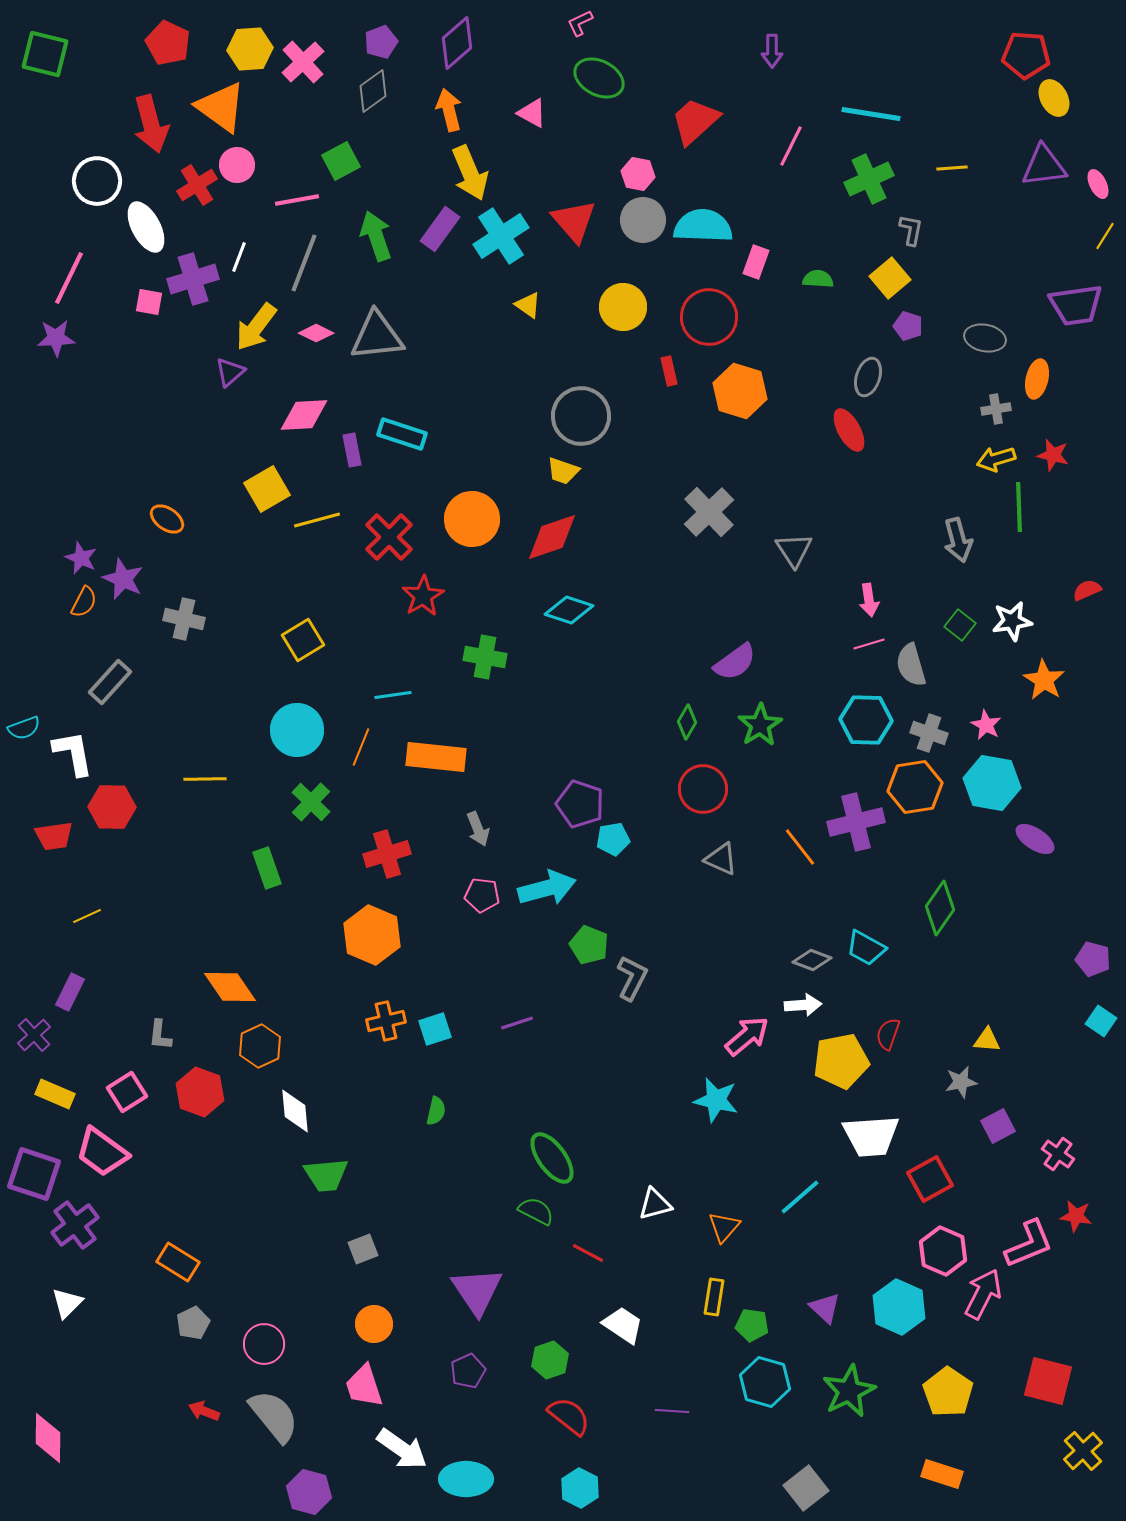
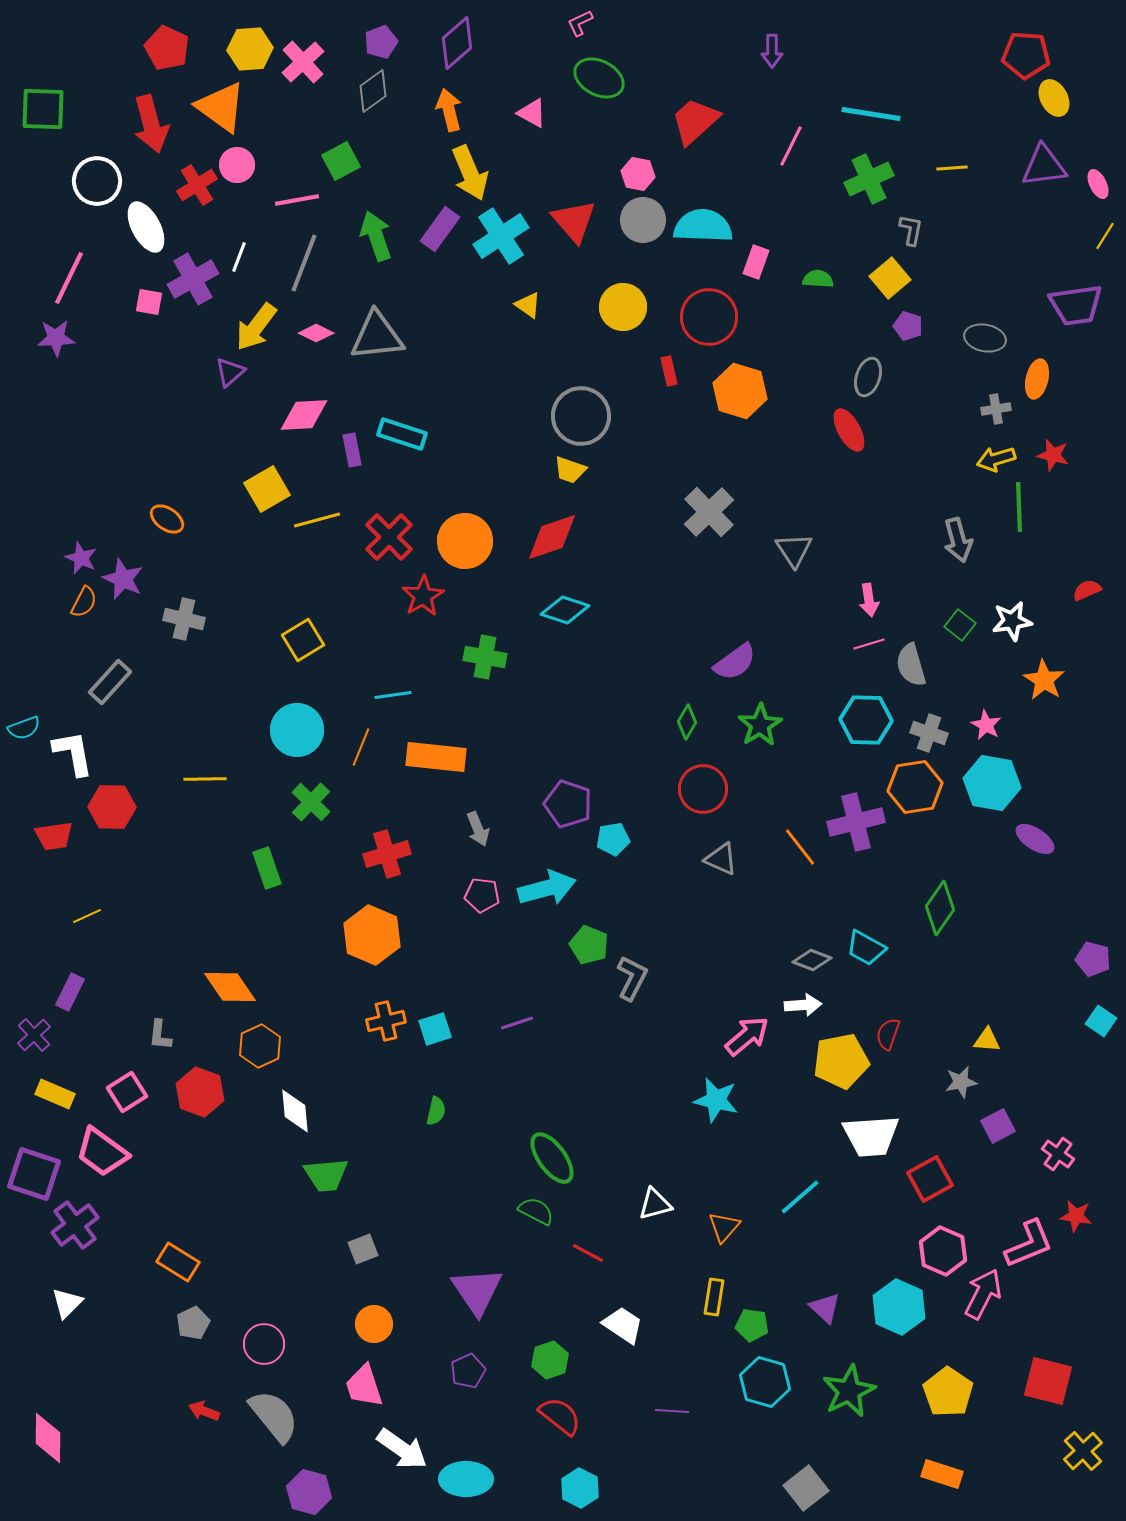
red pentagon at (168, 43): moved 1 px left, 5 px down
green square at (45, 54): moved 2 px left, 55 px down; rotated 12 degrees counterclockwise
purple cross at (193, 279): rotated 12 degrees counterclockwise
yellow trapezoid at (563, 471): moved 7 px right, 1 px up
orange circle at (472, 519): moved 7 px left, 22 px down
cyan diamond at (569, 610): moved 4 px left
purple pentagon at (580, 804): moved 12 px left
red semicircle at (569, 1416): moved 9 px left
